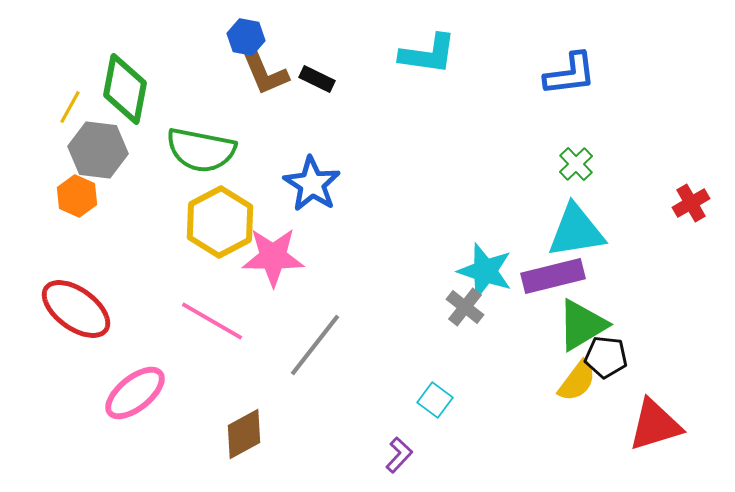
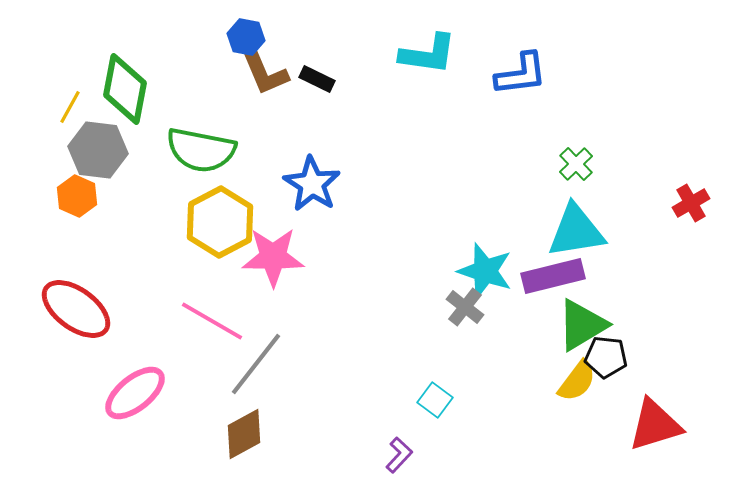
blue L-shape: moved 49 px left
gray line: moved 59 px left, 19 px down
